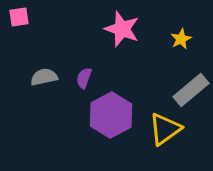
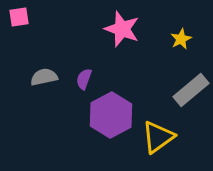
purple semicircle: moved 1 px down
yellow triangle: moved 7 px left, 8 px down
